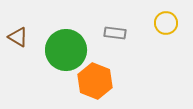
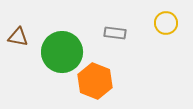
brown triangle: rotated 20 degrees counterclockwise
green circle: moved 4 px left, 2 px down
